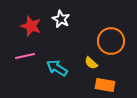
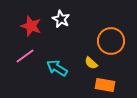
pink line: rotated 24 degrees counterclockwise
